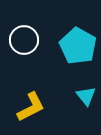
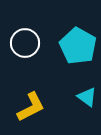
white circle: moved 1 px right, 3 px down
cyan triangle: moved 1 px right, 1 px down; rotated 15 degrees counterclockwise
